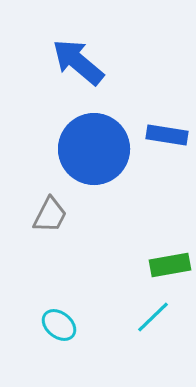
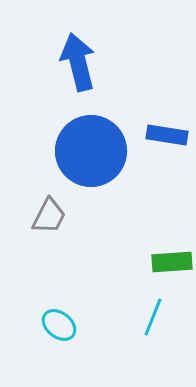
blue arrow: rotated 36 degrees clockwise
blue circle: moved 3 px left, 2 px down
gray trapezoid: moved 1 px left, 1 px down
green rectangle: moved 2 px right, 3 px up; rotated 6 degrees clockwise
cyan line: rotated 24 degrees counterclockwise
